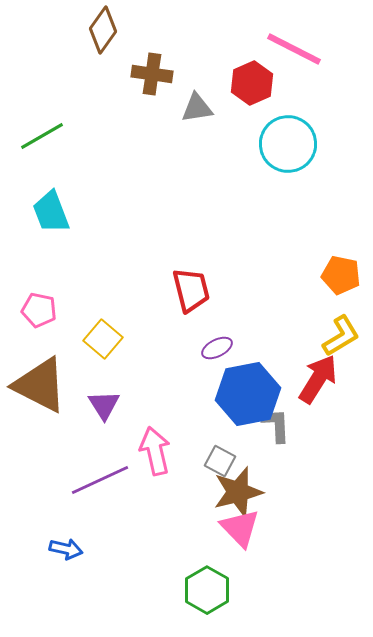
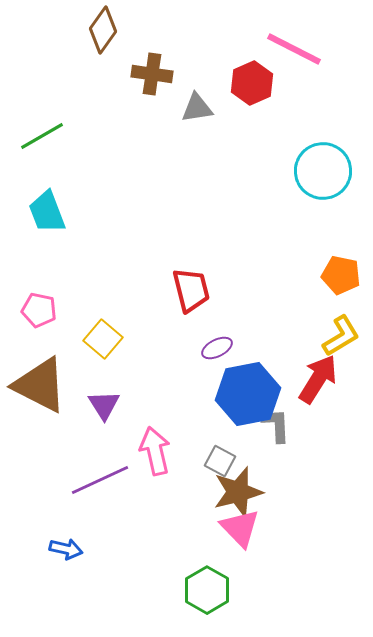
cyan circle: moved 35 px right, 27 px down
cyan trapezoid: moved 4 px left
